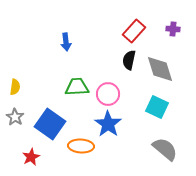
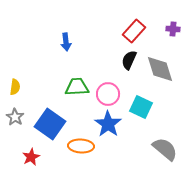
black semicircle: rotated 12 degrees clockwise
cyan square: moved 16 px left
